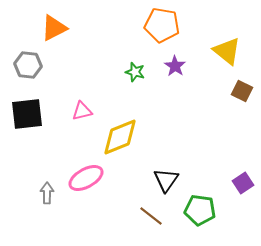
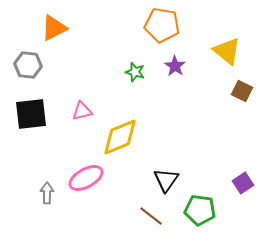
black square: moved 4 px right
